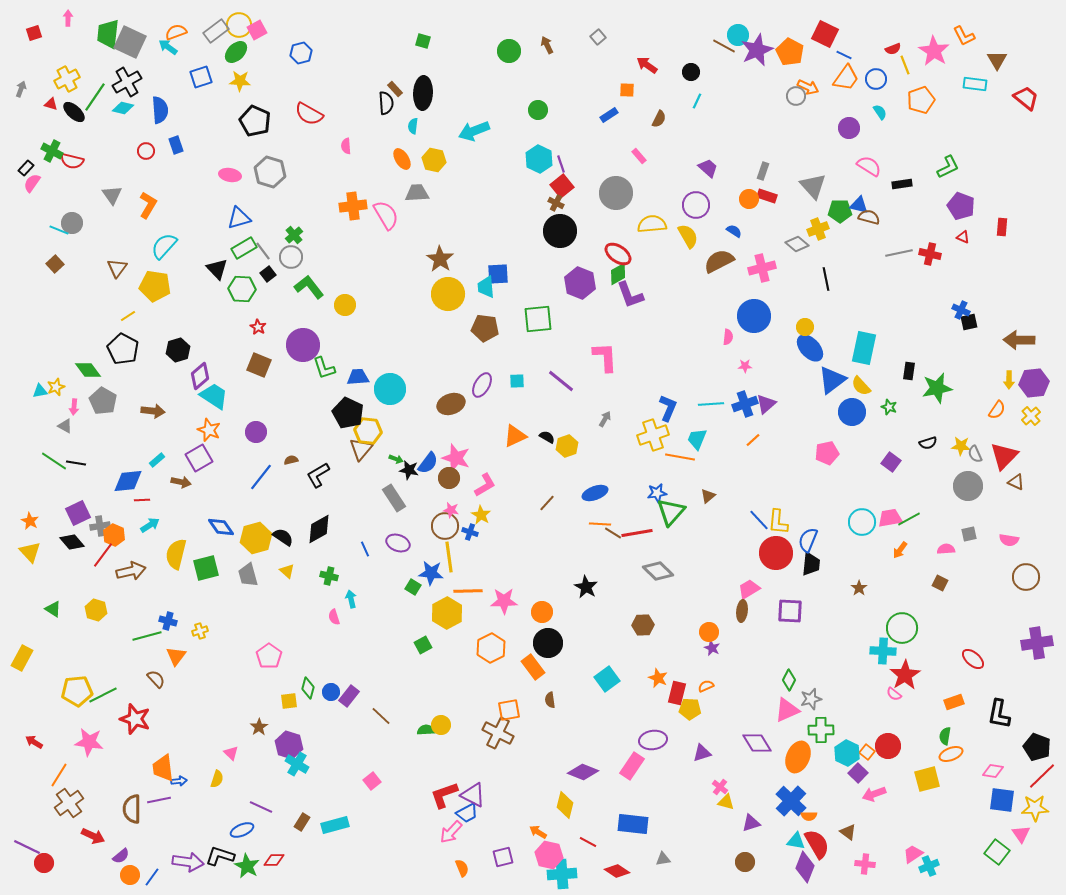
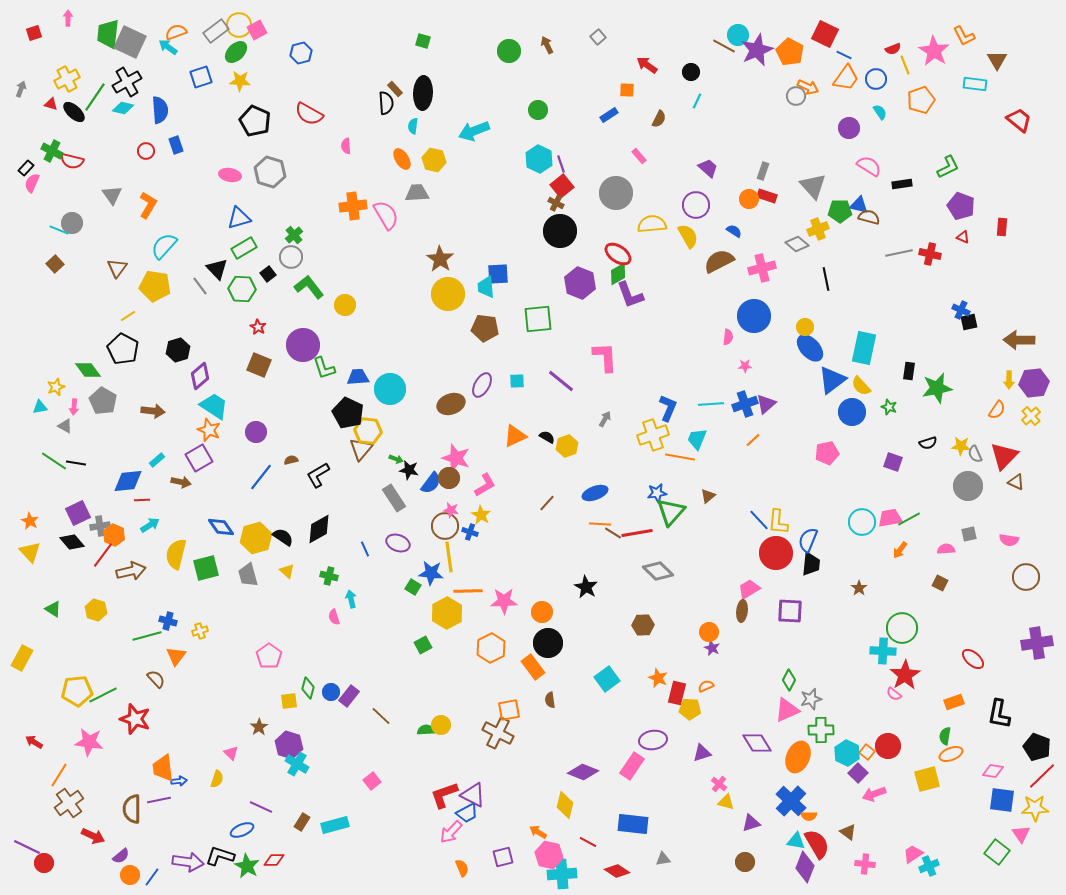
red trapezoid at (1026, 98): moved 7 px left, 22 px down
pink semicircle at (32, 183): rotated 12 degrees counterclockwise
gray line at (263, 251): moved 63 px left, 35 px down
cyan triangle at (40, 391): moved 16 px down
cyan trapezoid at (214, 396): moved 10 px down
purple square at (891, 462): moved 2 px right; rotated 18 degrees counterclockwise
blue semicircle at (428, 463): moved 3 px right, 20 px down
pink cross at (720, 787): moved 1 px left, 3 px up
